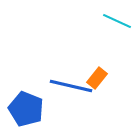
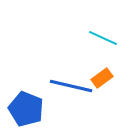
cyan line: moved 14 px left, 17 px down
orange rectangle: moved 5 px right; rotated 15 degrees clockwise
